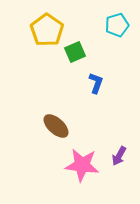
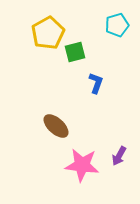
yellow pentagon: moved 1 px right, 3 px down; rotated 8 degrees clockwise
green square: rotated 10 degrees clockwise
